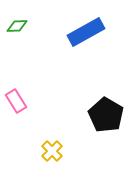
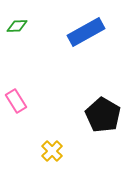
black pentagon: moved 3 px left
